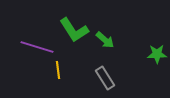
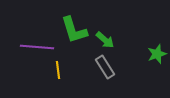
green L-shape: rotated 16 degrees clockwise
purple line: rotated 12 degrees counterclockwise
green star: rotated 18 degrees counterclockwise
gray rectangle: moved 11 px up
